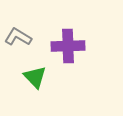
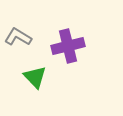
purple cross: rotated 12 degrees counterclockwise
